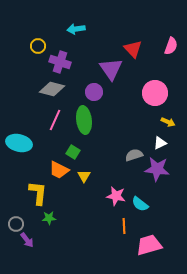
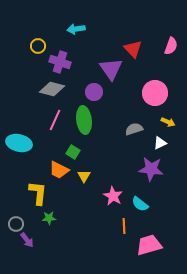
gray semicircle: moved 26 px up
purple star: moved 6 px left
pink star: moved 3 px left; rotated 18 degrees clockwise
